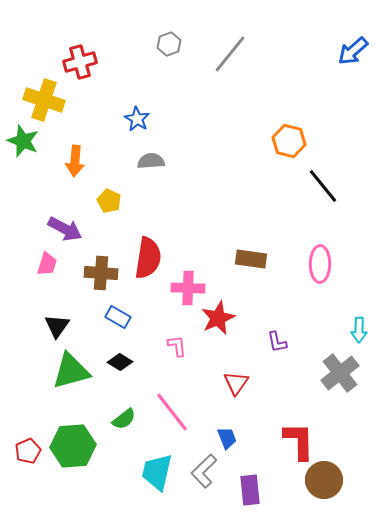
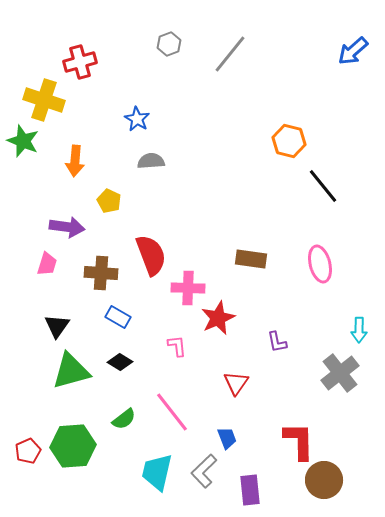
purple arrow: moved 2 px right, 2 px up; rotated 20 degrees counterclockwise
red semicircle: moved 3 px right, 3 px up; rotated 30 degrees counterclockwise
pink ellipse: rotated 15 degrees counterclockwise
